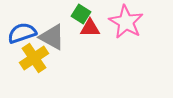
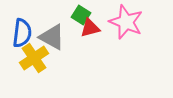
green square: moved 1 px down
pink star: rotated 8 degrees counterclockwise
red triangle: rotated 15 degrees counterclockwise
blue semicircle: rotated 116 degrees clockwise
